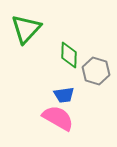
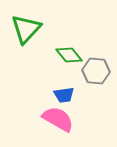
green diamond: rotated 40 degrees counterclockwise
gray hexagon: rotated 12 degrees counterclockwise
pink semicircle: moved 1 px down
